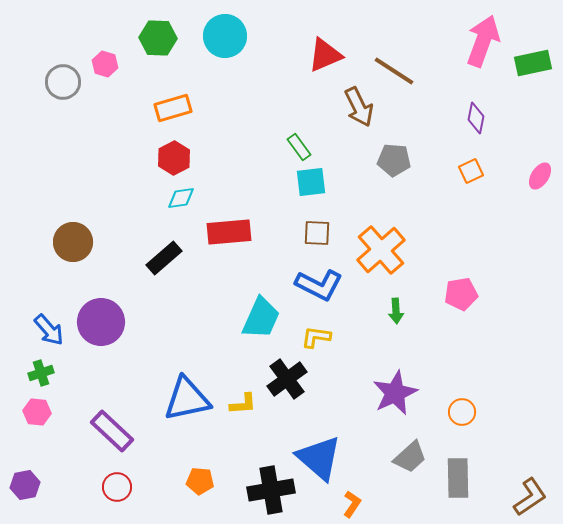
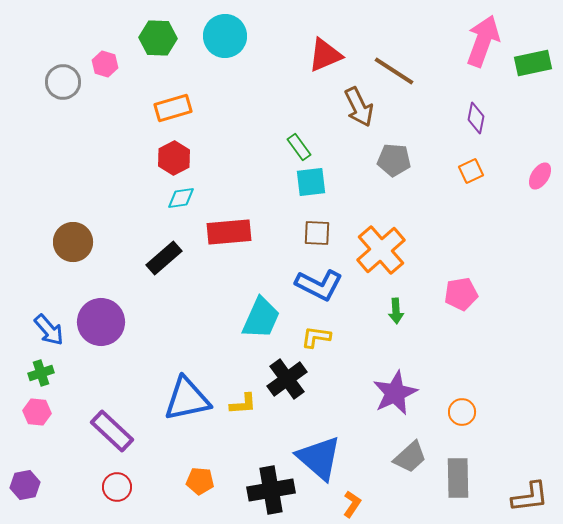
brown L-shape at (530, 497): rotated 27 degrees clockwise
